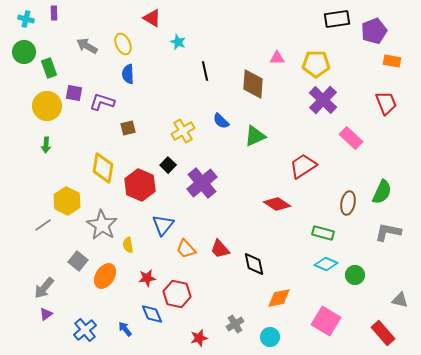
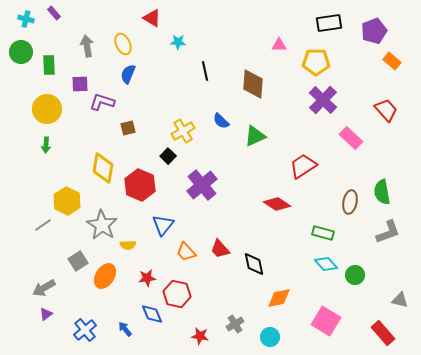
purple rectangle at (54, 13): rotated 40 degrees counterclockwise
black rectangle at (337, 19): moved 8 px left, 4 px down
cyan star at (178, 42): rotated 21 degrees counterclockwise
gray arrow at (87, 46): rotated 50 degrees clockwise
green circle at (24, 52): moved 3 px left
pink triangle at (277, 58): moved 2 px right, 13 px up
orange rectangle at (392, 61): rotated 30 degrees clockwise
yellow pentagon at (316, 64): moved 2 px up
green rectangle at (49, 68): moved 3 px up; rotated 18 degrees clockwise
blue semicircle at (128, 74): rotated 24 degrees clockwise
purple square at (74, 93): moved 6 px right, 9 px up; rotated 12 degrees counterclockwise
red trapezoid at (386, 103): moved 7 px down; rotated 20 degrees counterclockwise
yellow circle at (47, 106): moved 3 px down
black square at (168, 165): moved 9 px up
purple cross at (202, 183): moved 2 px down
green semicircle at (382, 192): rotated 145 degrees clockwise
brown ellipse at (348, 203): moved 2 px right, 1 px up
gray L-shape at (388, 232): rotated 148 degrees clockwise
yellow semicircle at (128, 245): rotated 84 degrees counterclockwise
orange trapezoid at (186, 249): moved 3 px down
gray square at (78, 261): rotated 18 degrees clockwise
cyan diamond at (326, 264): rotated 25 degrees clockwise
gray arrow at (44, 288): rotated 20 degrees clockwise
red star at (199, 338): moved 1 px right, 2 px up; rotated 24 degrees clockwise
